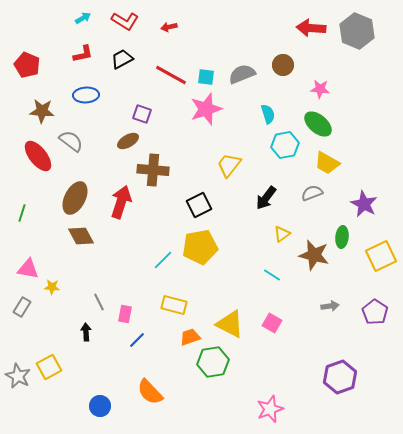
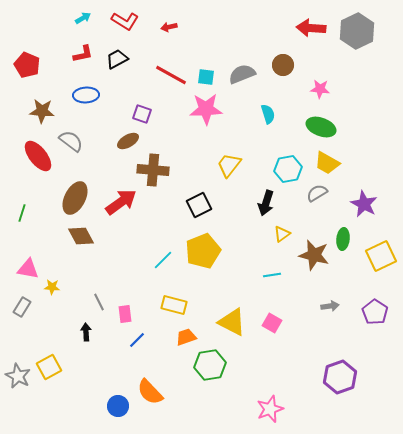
gray hexagon at (357, 31): rotated 12 degrees clockwise
black trapezoid at (122, 59): moved 5 px left
pink star at (206, 109): rotated 16 degrees clockwise
green ellipse at (318, 124): moved 3 px right, 3 px down; rotated 20 degrees counterclockwise
cyan hexagon at (285, 145): moved 3 px right, 24 px down
gray semicircle at (312, 193): moved 5 px right; rotated 10 degrees counterclockwise
black arrow at (266, 198): moved 5 px down; rotated 20 degrees counterclockwise
red arrow at (121, 202): rotated 36 degrees clockwise
green ellipse at (342, 237): moved 1 px right, 2 px down
yellow pentagon at (200, 247): moved 3 px right, 4 px down; rotated 12 degrees counterclockwise
cyan line at (272, 275): rotated 42 degrees counterclockwise
pink rectangle at (125, 314): rotated 18 degrees counterclockwise
yellow triangle at (230, 324): moved 2 px right, 2 px up
orange trapezoid at (190, 337): moved 4 px left
green hexagon at (213, 362): moved 3 px left, 3 px down
blue circle at (100, 406): moved 18 px right
